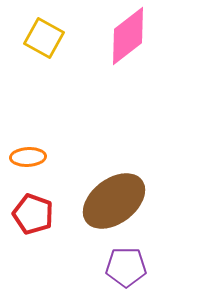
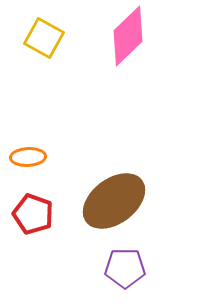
pink diamond: rotated 6 degrees counterclockwise
purple pentagon: moved 1 px left, 1 px down
